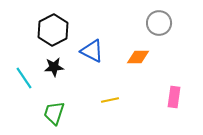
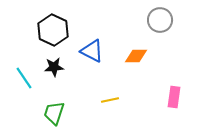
gray circle: moved 1 px right, 3 px up
black hexagon: rotated 8 degrees counterclockwise
orange diamond: moved 2 px left, 1 px up
